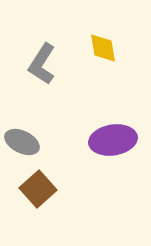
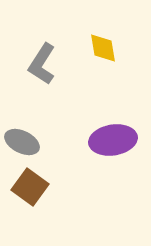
brown square: moved 8 px left, 2 px up; rotated 12 degrees counterclockwise
